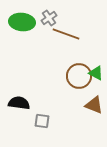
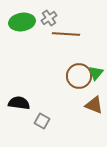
green ellipse: rotated 15 degrees counterclockwise
brown line: rotated 16 degrees counterclockwise
green triangle: rotated 42 degrees clockwise
gray square: rotated 21 degrees clockwise
